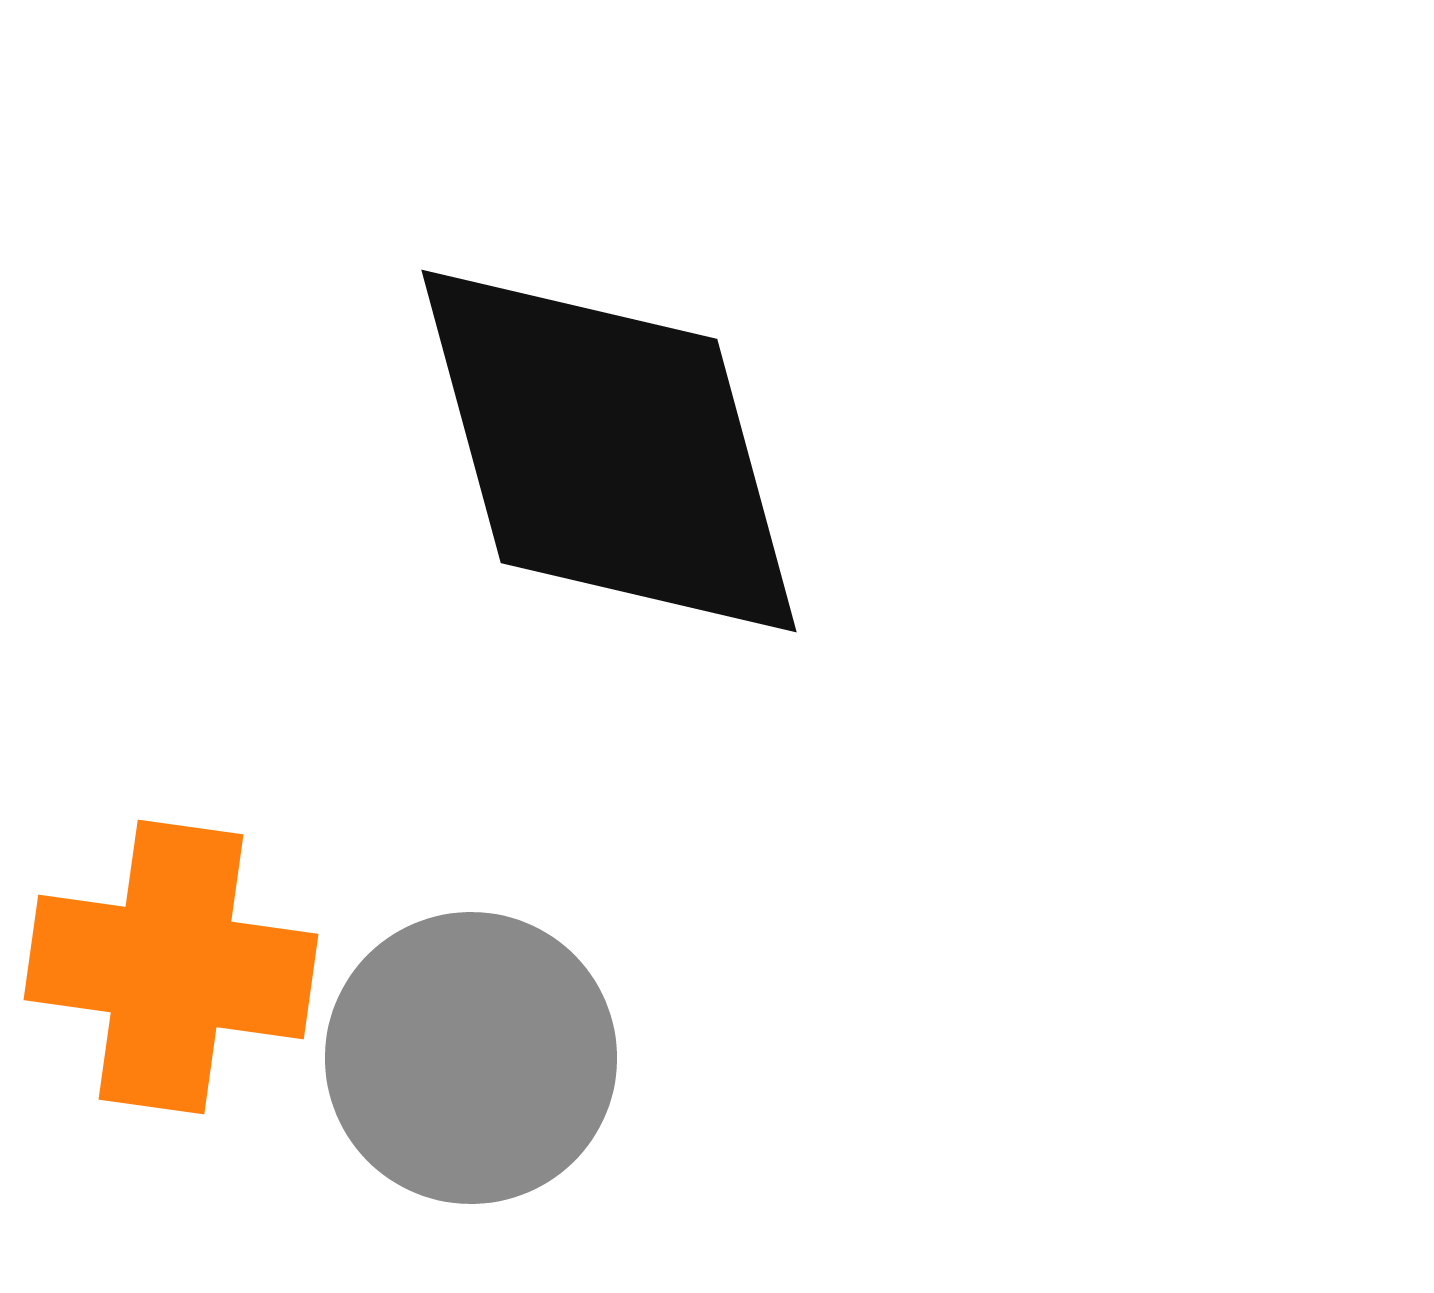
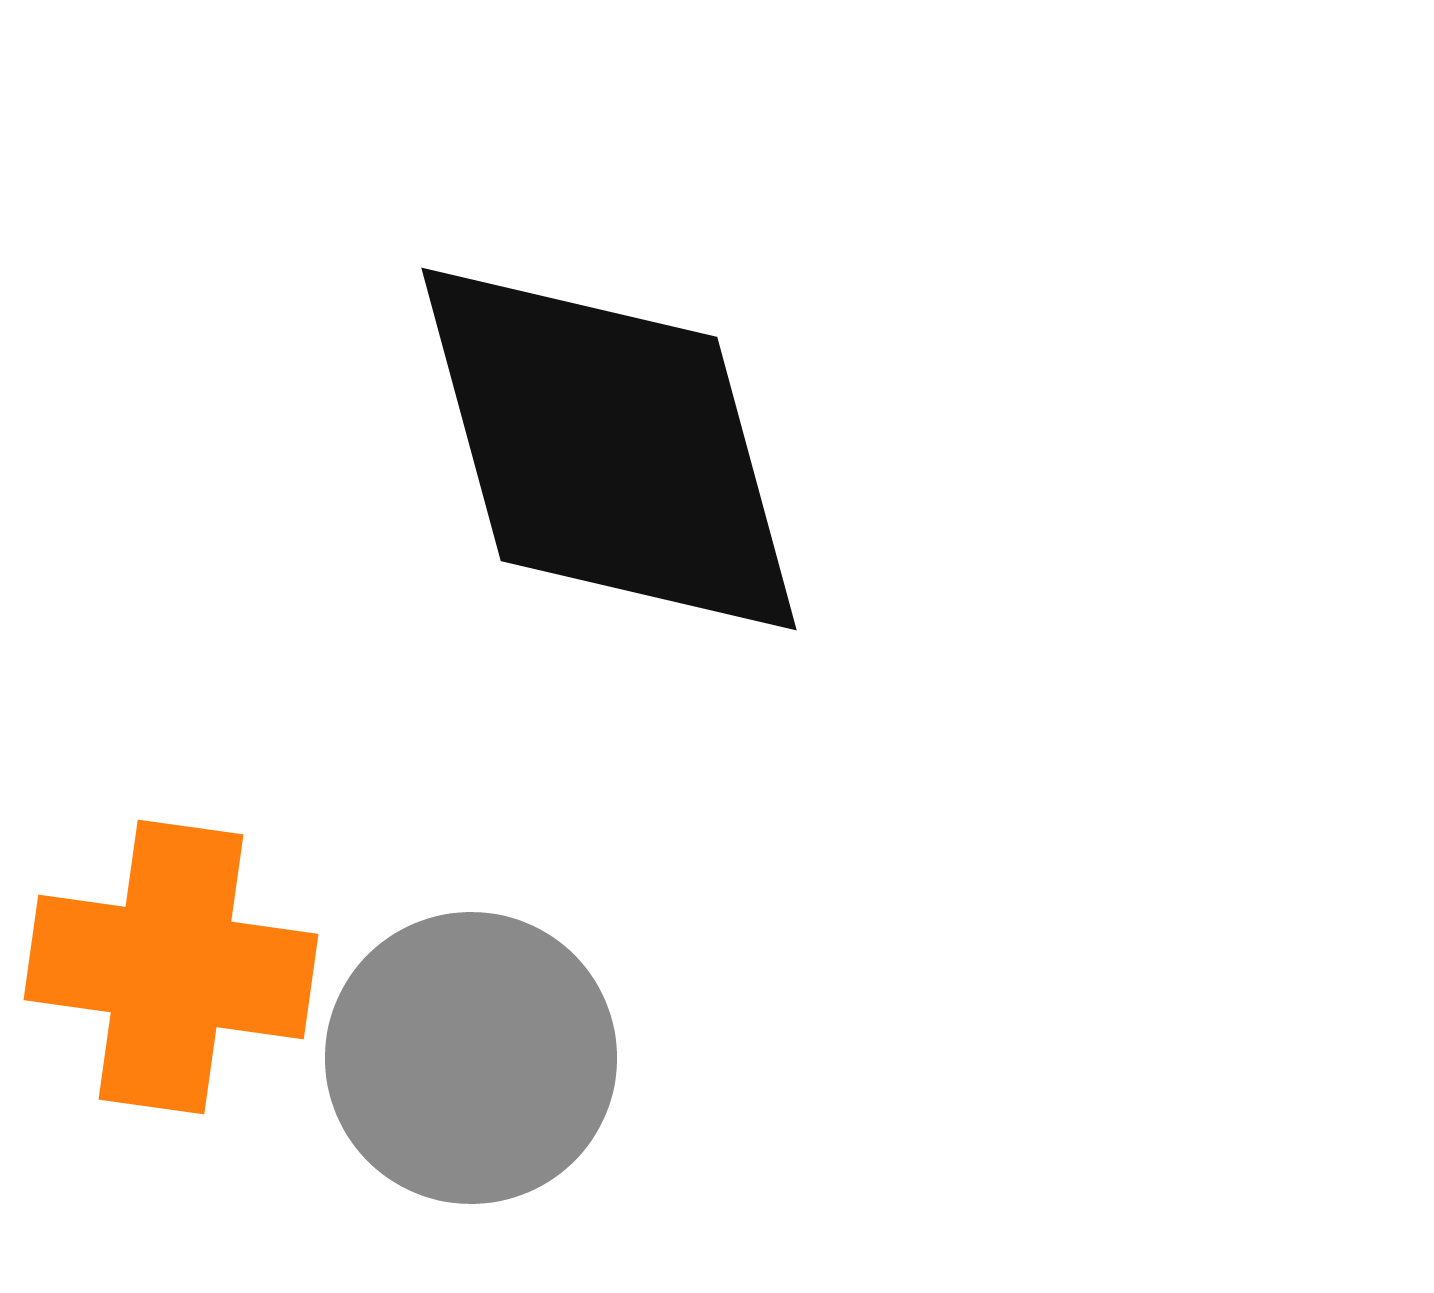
black diamond: moved 2 px up
